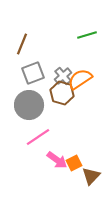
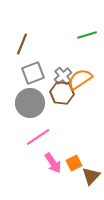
brown hexagon: rotated 10 degrees counterclockwise
gray circle: moved 1 px right, 2 px up
pink arrow: moved 4 px left, 3 px down; rotated 20 degrees clockwise
